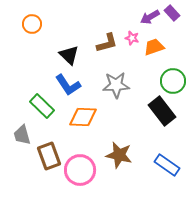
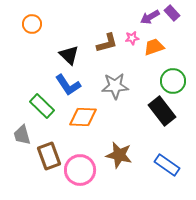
pink star: rotated 24 degrees counterclockwise
gray star: moved 1 px left, 1 px down
